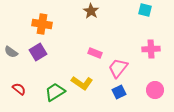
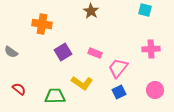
purple square: moved 25 px right
green trapezoid: moved 4 px down; rotated 30 degrees clockwise
